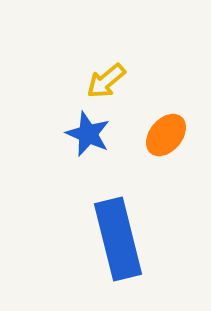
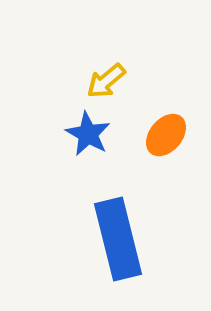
blue star: rotated 6 degrees clockwise
